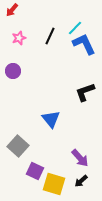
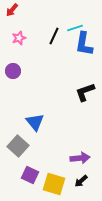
cyan line: rotated 28 degrees clockwise
black line: moved 4 px right
blue L-shape: rotated 145 degrees counterclockwise
blue triangle: moved 16 px left, 3 px down
purple arrow: rotated 54 degrees counterclockwise
purple square: moved 5 px left, 4 px down
